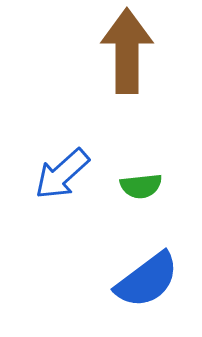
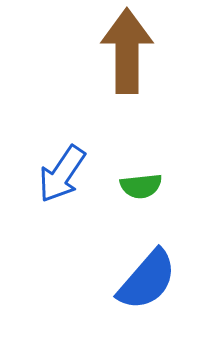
blue arrow: rotated 14 degrees counterclockwise
blue semicircle: rotated 12 degrees counterclockwise
